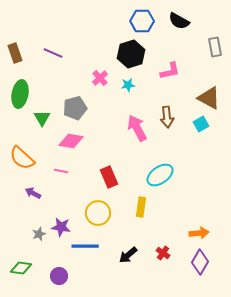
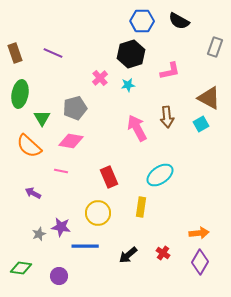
gray rectangle: rotated 30 degrees clockwise
orange semicircle: moved 7 px right, 12 px up
